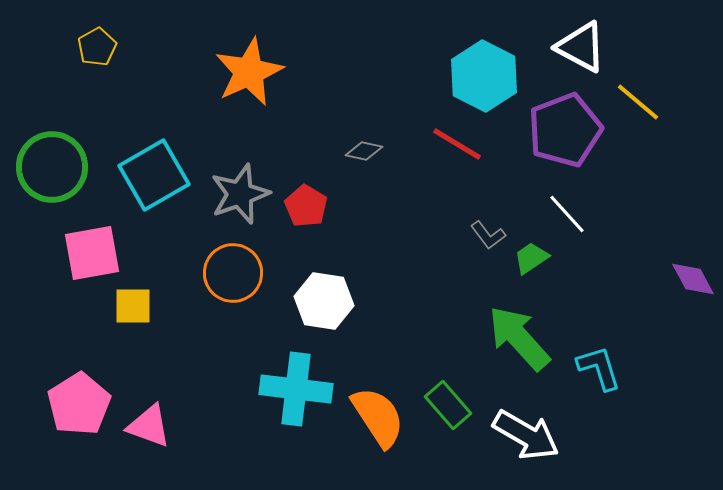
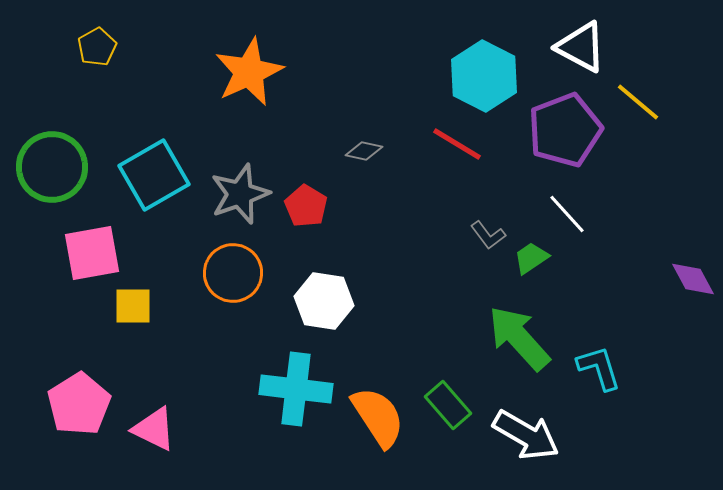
pink triangle: moved 5 px right, 3 px down; rotated 6 degrees clockwise
